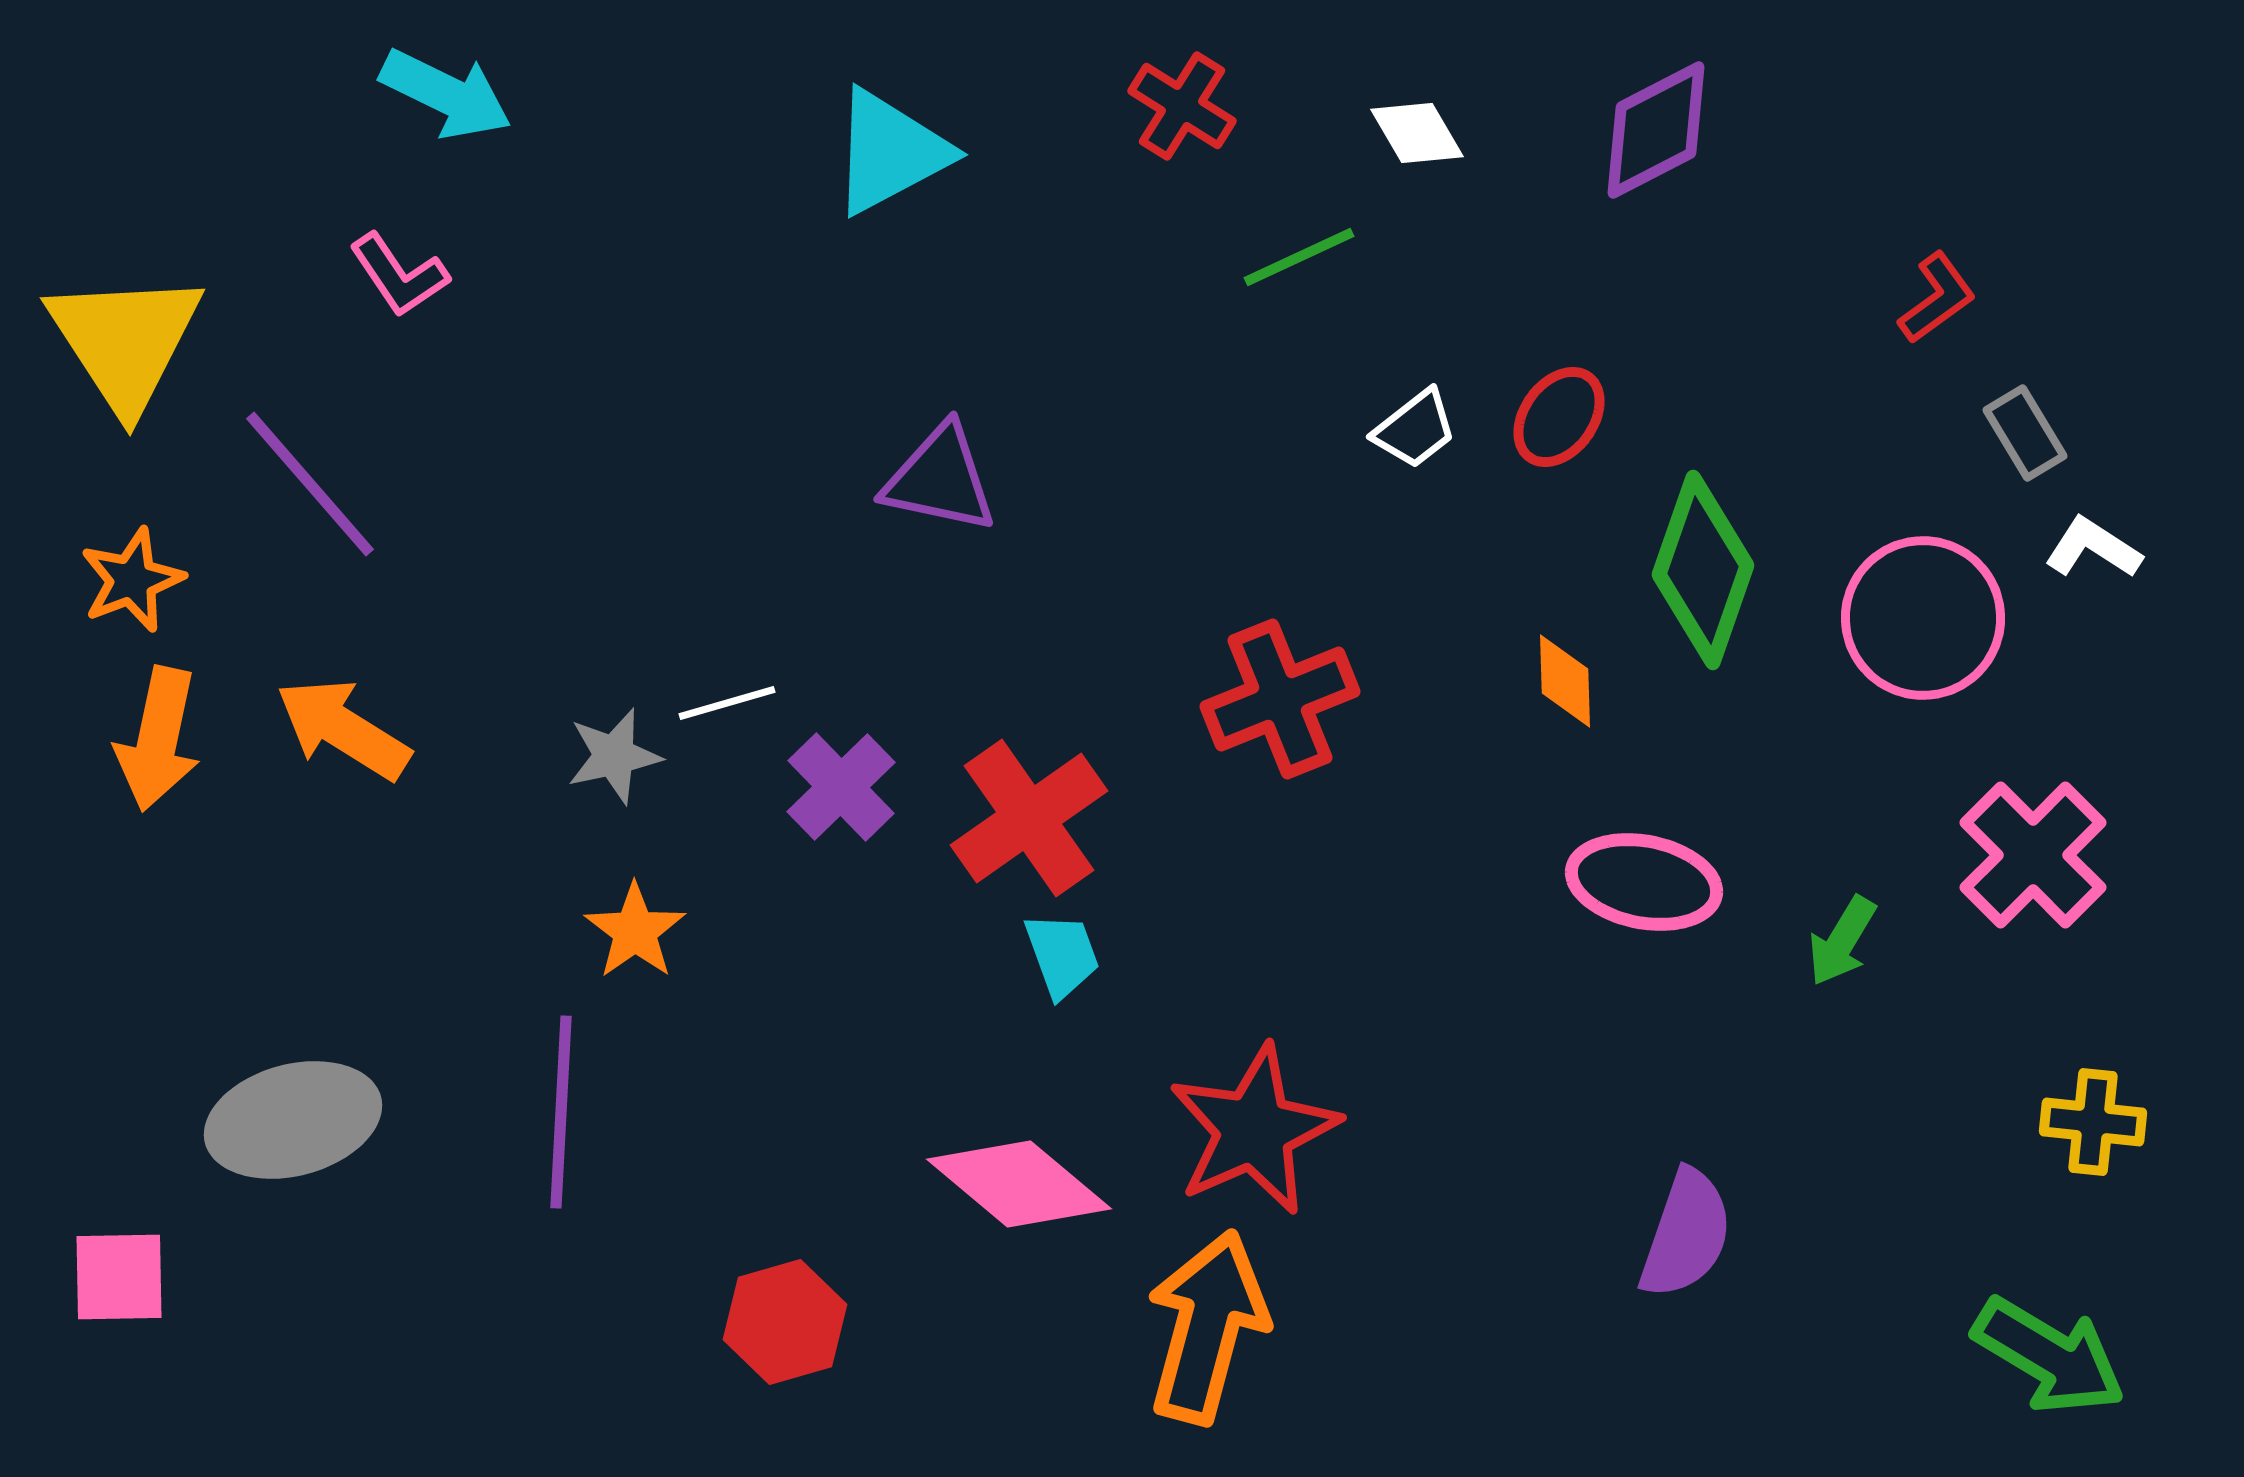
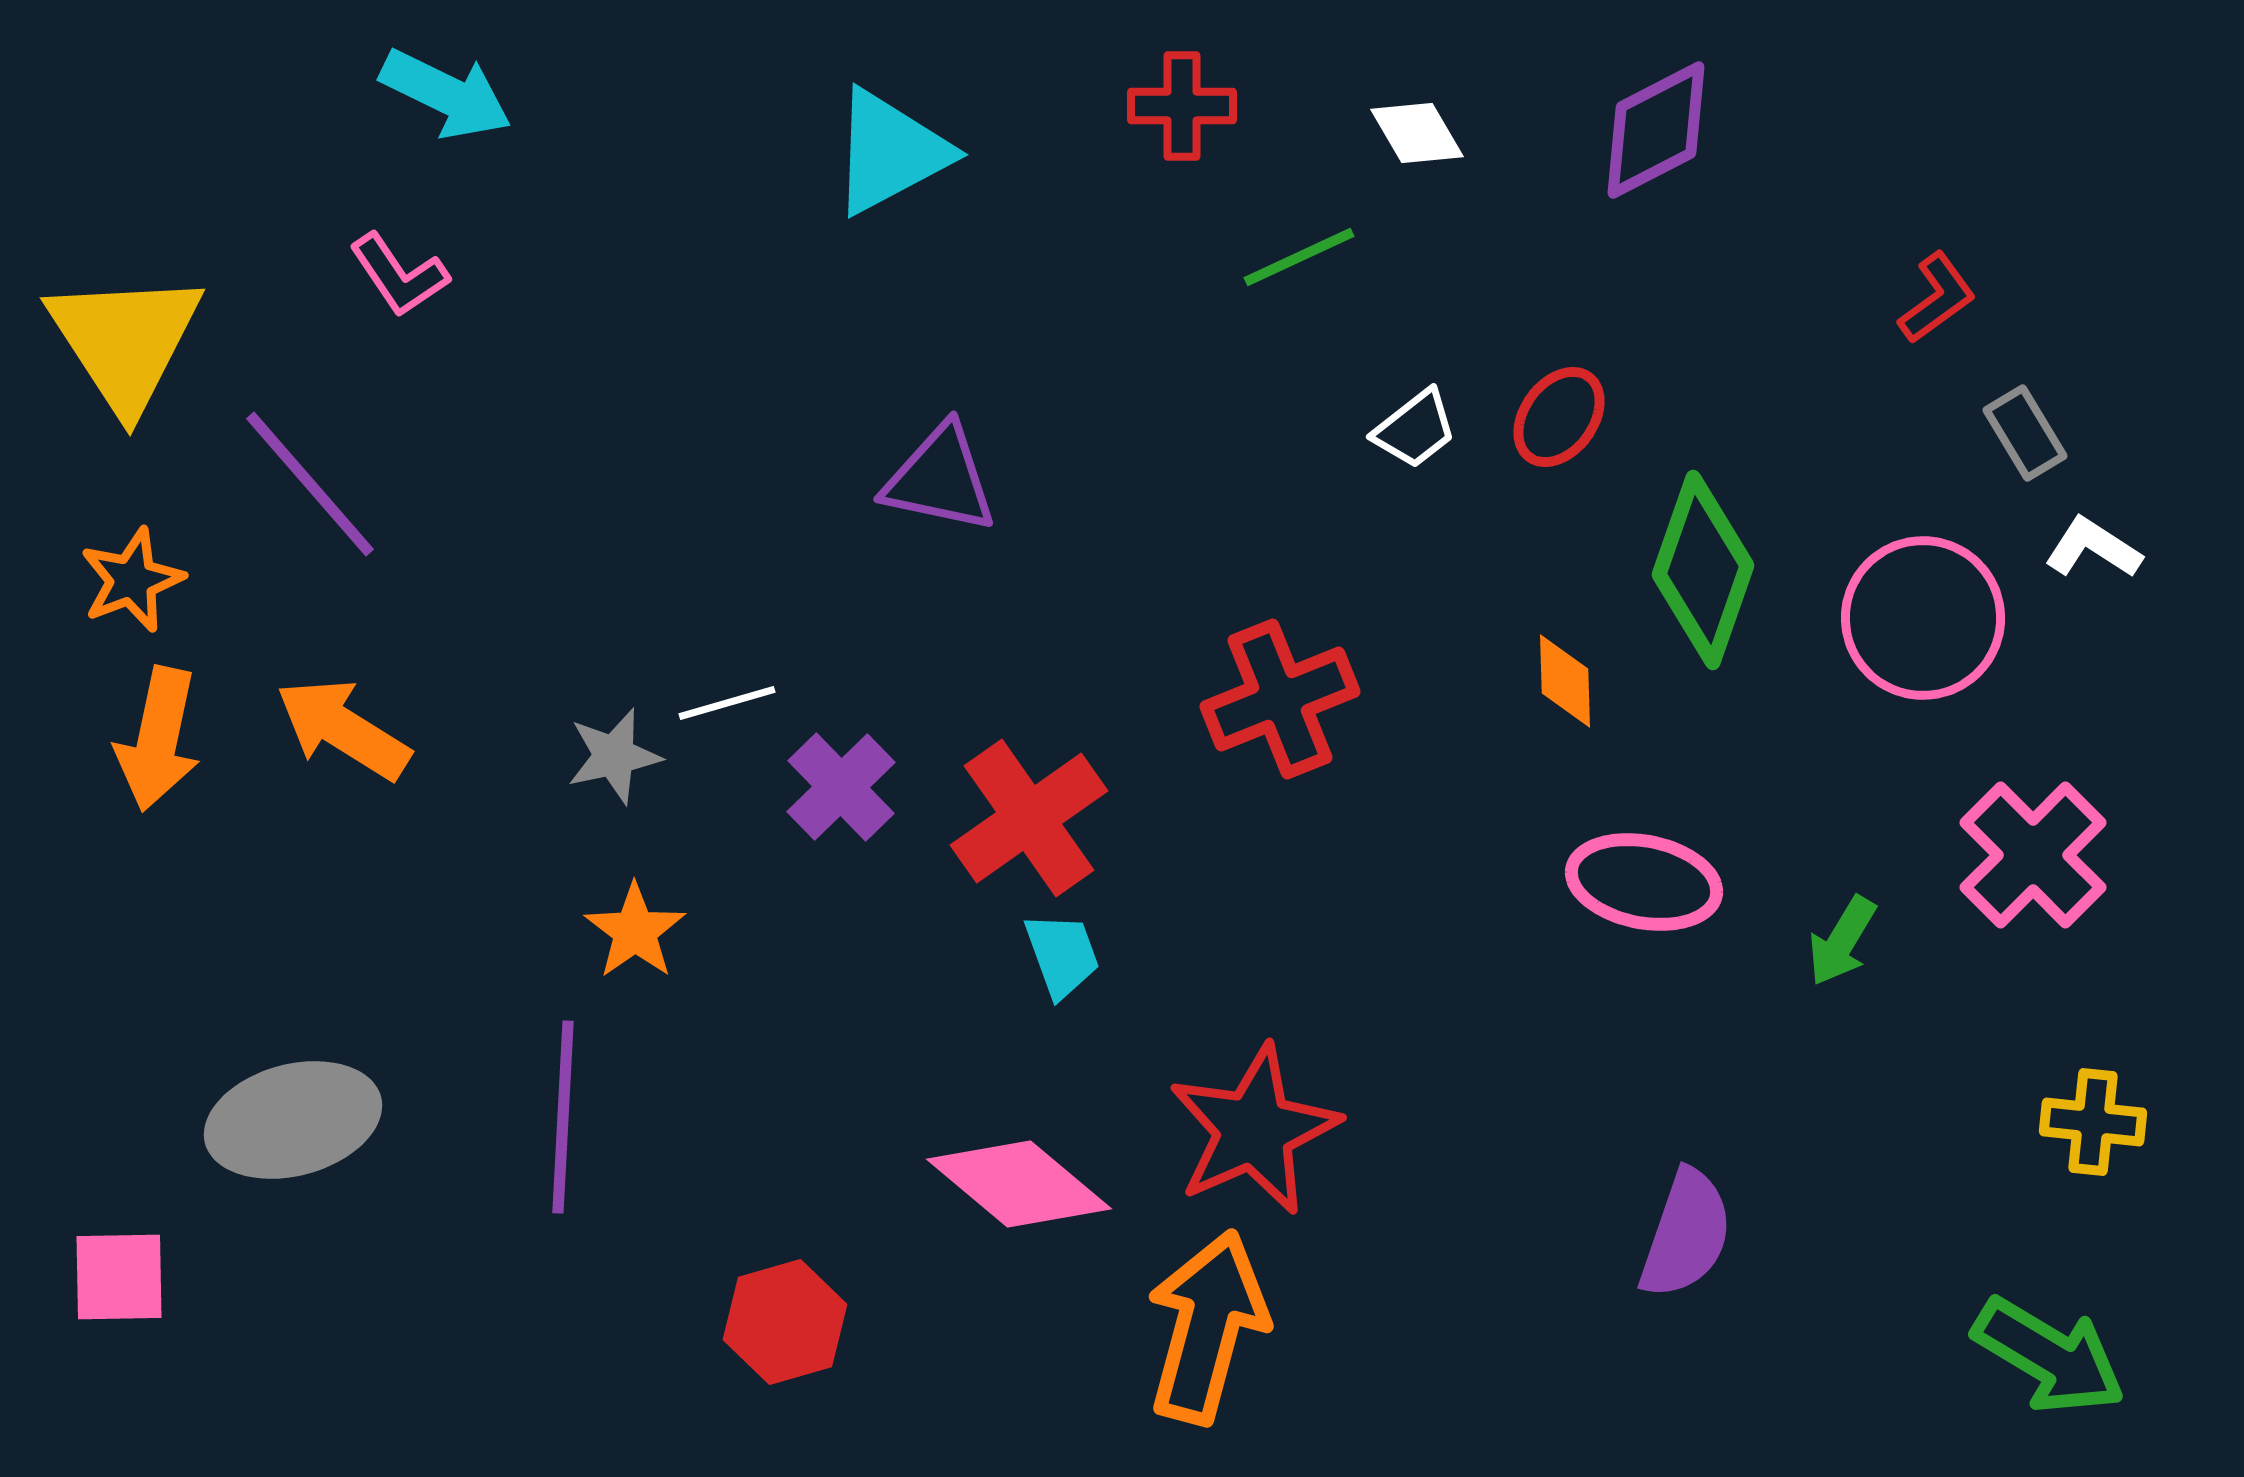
red cross at (1182, 106): rotated 32 degrees counterclockwise
purple line at (561, 1112): moved 2 px right, 5 px down
